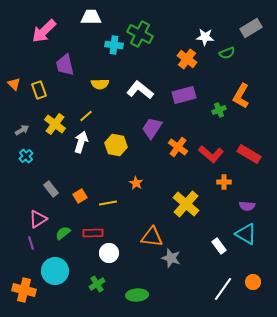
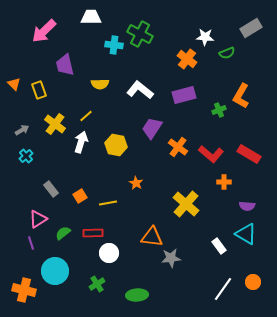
gray star at (171, 258): rotated 24 degrees counterclockwise
